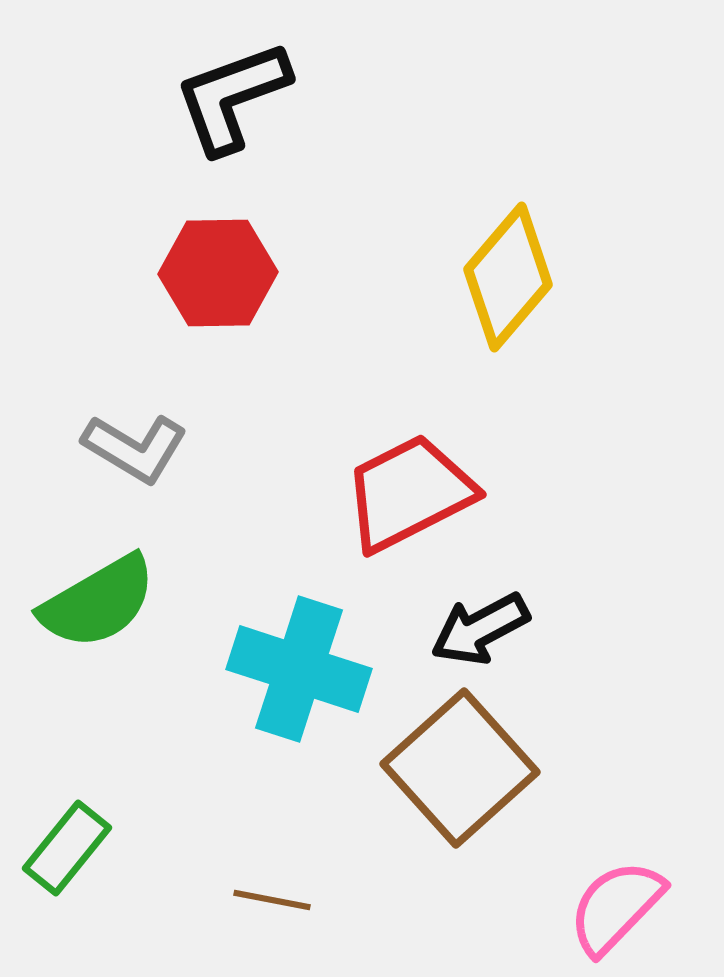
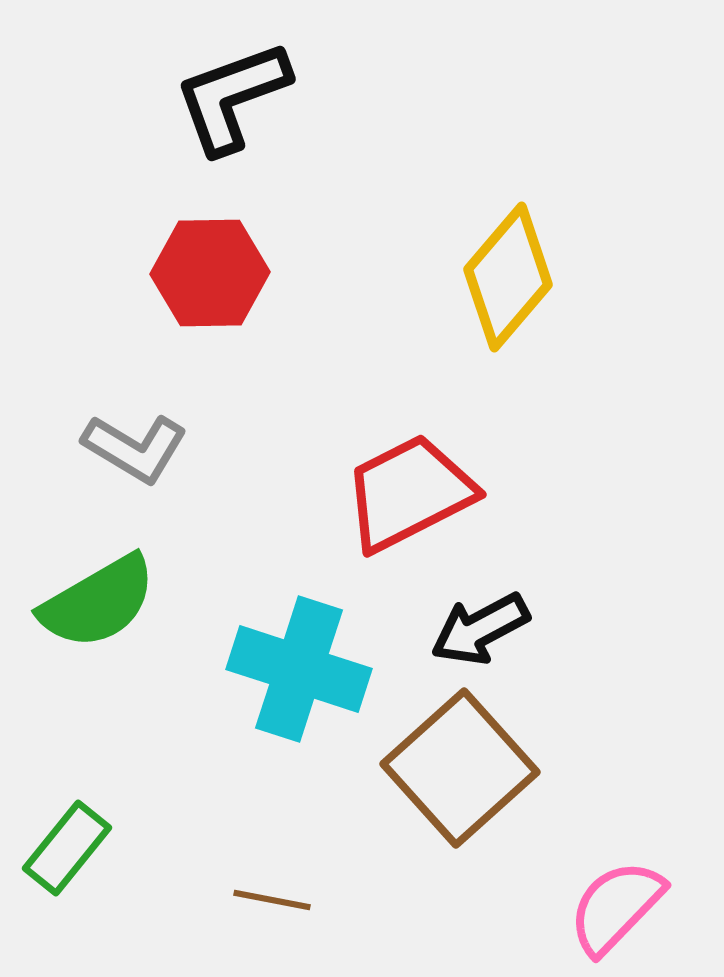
red hexagon: moved 8 px left
